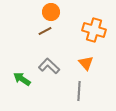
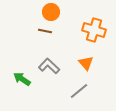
brown line: rotated 40 degrees clockwise
gray line: rotated 48 degrees clockwise
